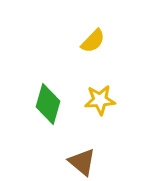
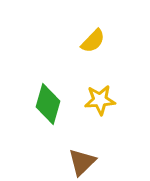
brown triangle: rotated 36 degrees clockwise
